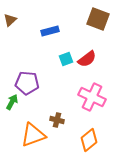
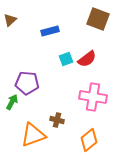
pink cross: moved 1 px right; rotated 16 degrees counterclockwise
